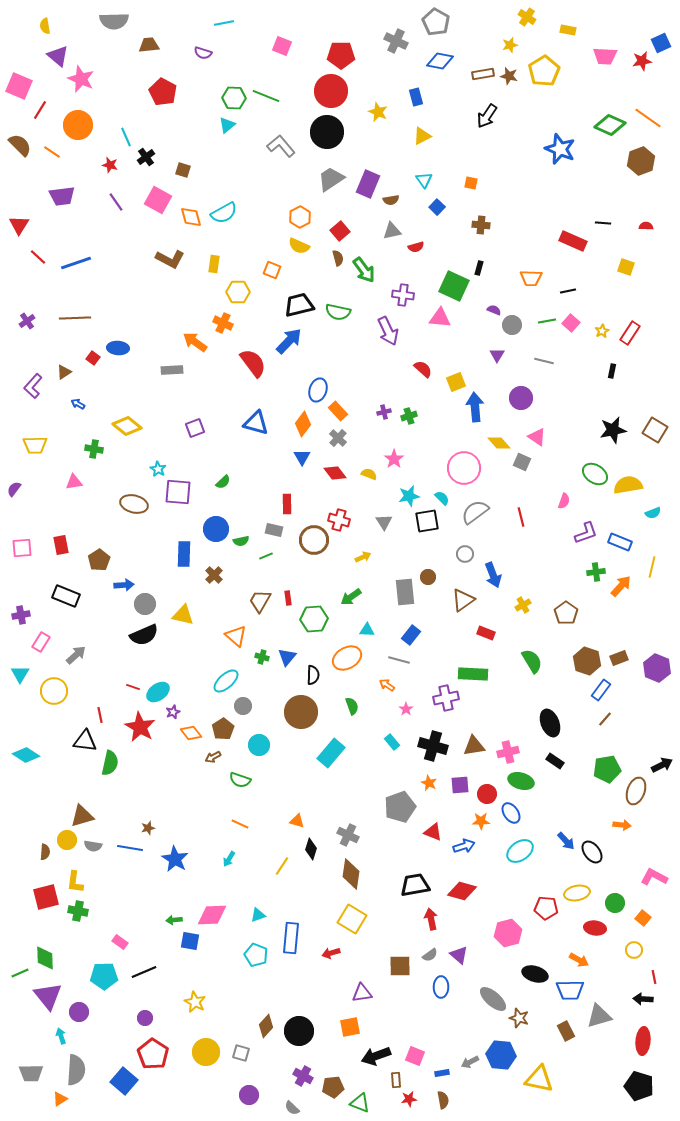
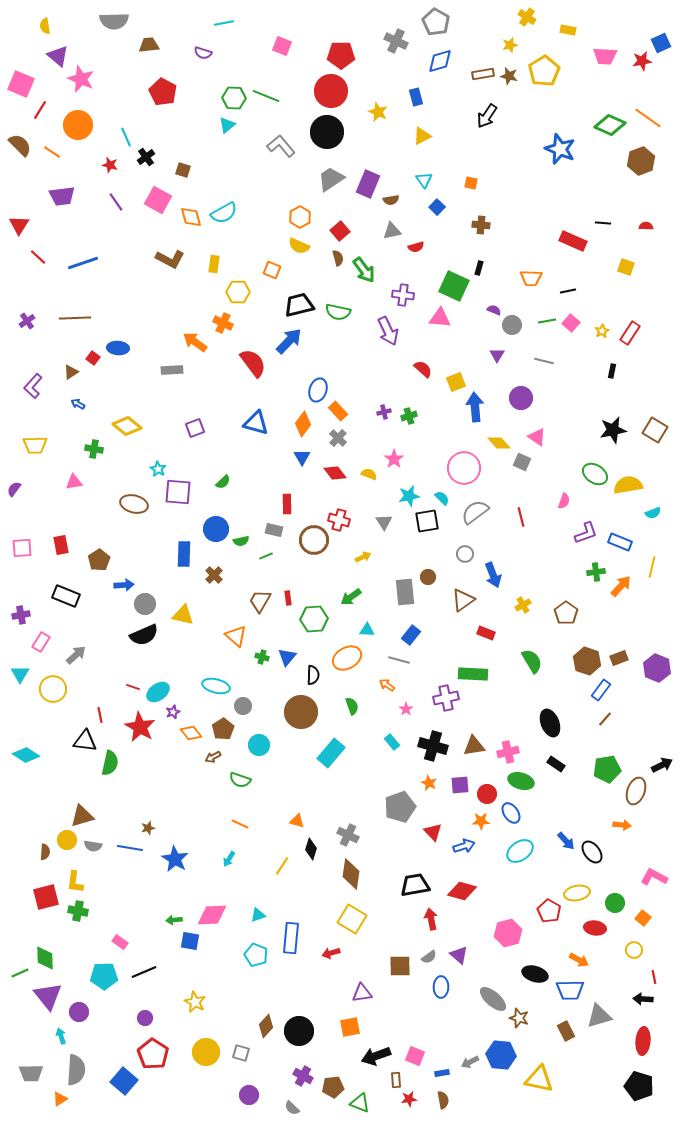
blue diamond at (440, 61): rotated 28 degrees counterclockwise
pink square at (19, 86): moved 2 px right, 2 px up
blue line at (76, 263): moved 7 px right
brown triangle at (64, 372): moved 7 px right
cyan ellipse at (226, 681): moved 10 px left, 5 px down; rotated 56 degrees clockwise
yellow circle at (54, 691): moved 1 px left, 2 px up
black rectangle at (555, 761): moved 1 px right, 3 px down
red triangle at (433, 832): rotated 24 degrees clockwise
red pentagon at (546, 908): moved 3 px right, 3 px down; rotated 25 degrees clockwise
gray semicircle at (430, 955): moved 1 px left, 2 px down
